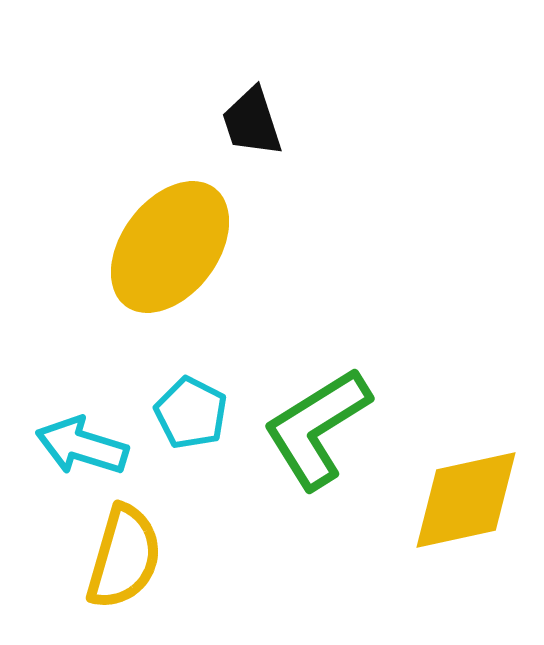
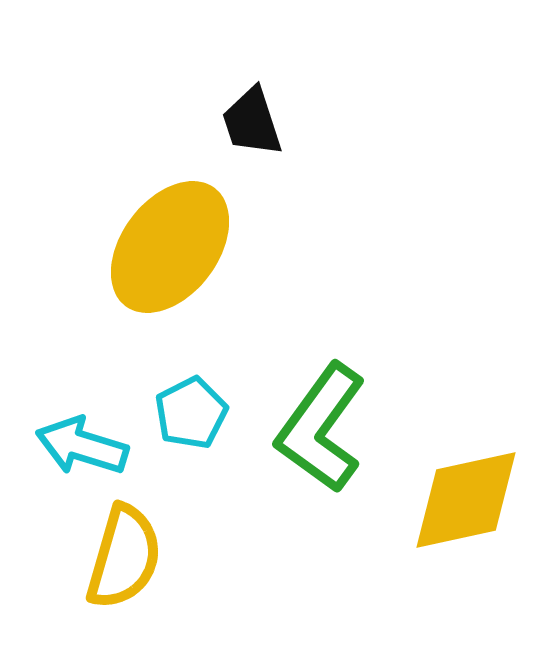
cyan pentagon: rotated 18 degrees clockwise
green L-shape: moved 4 px right; rotated 22 degrees counterclockwise
